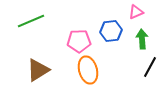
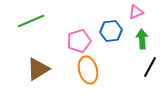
pink pentagon: rotated 15 degrees counterclockwise
brown triangle: moved 1 px up
